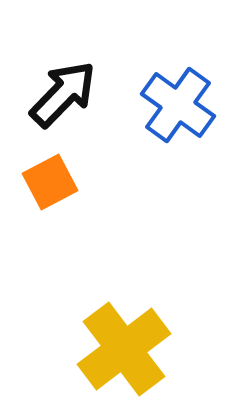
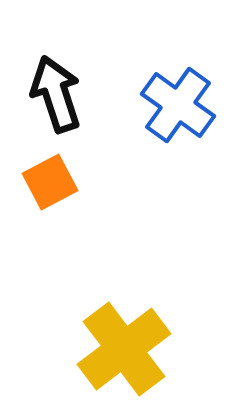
black arrow: moved 7 px left; rotated 62 degrees counterclockwise
